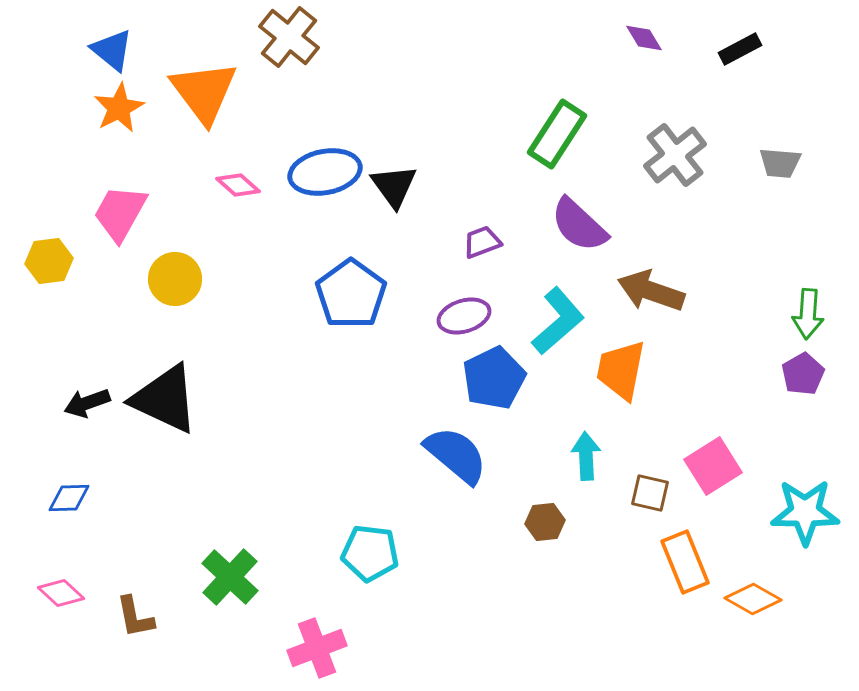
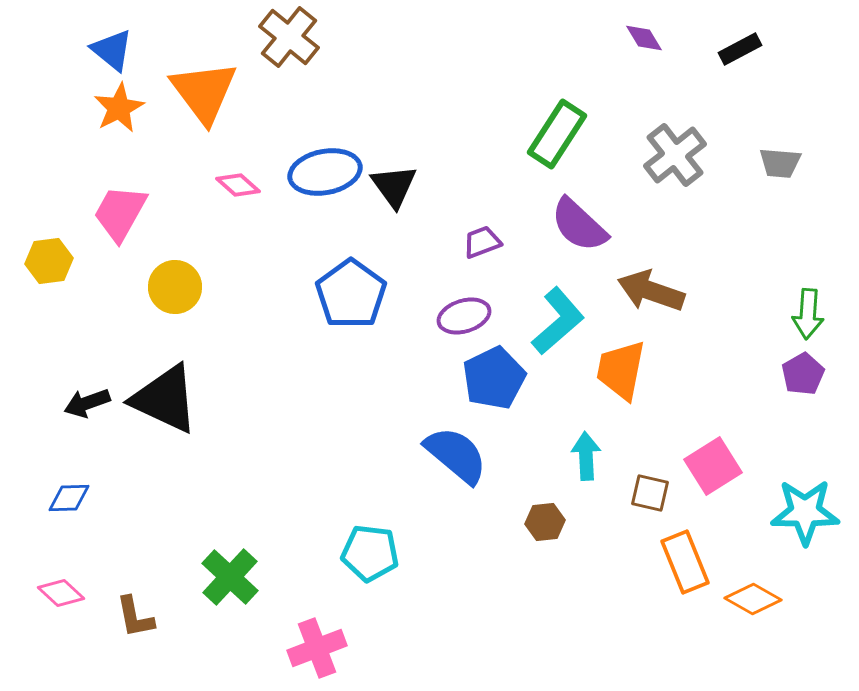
yellow circle at (175, 279): moved 8 px down
